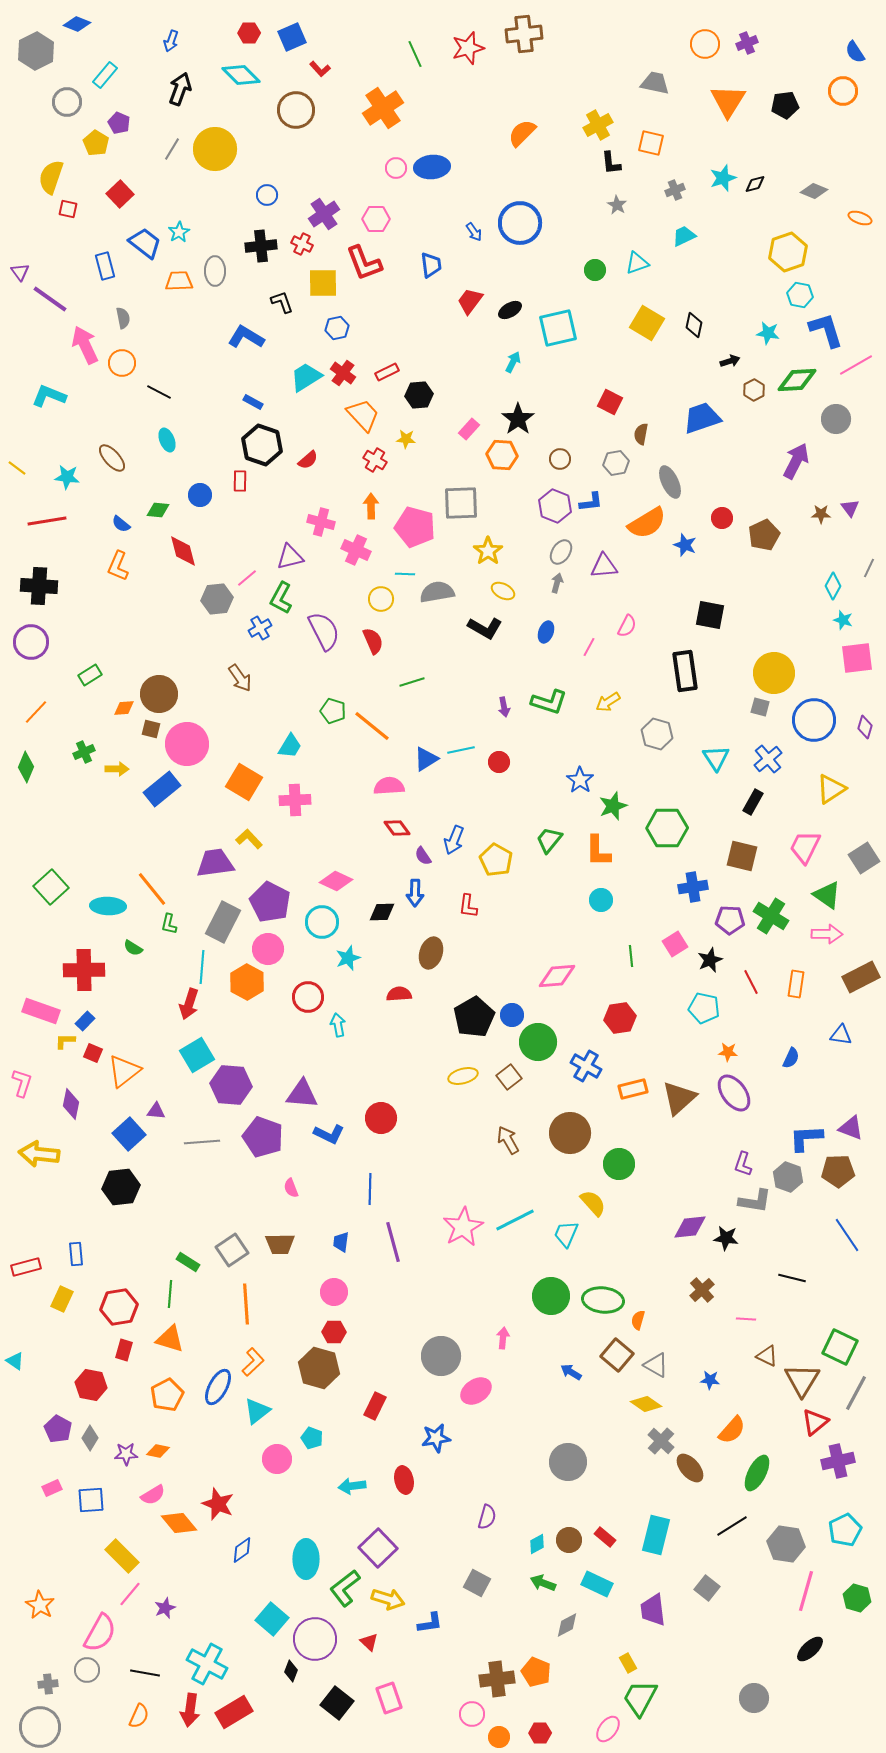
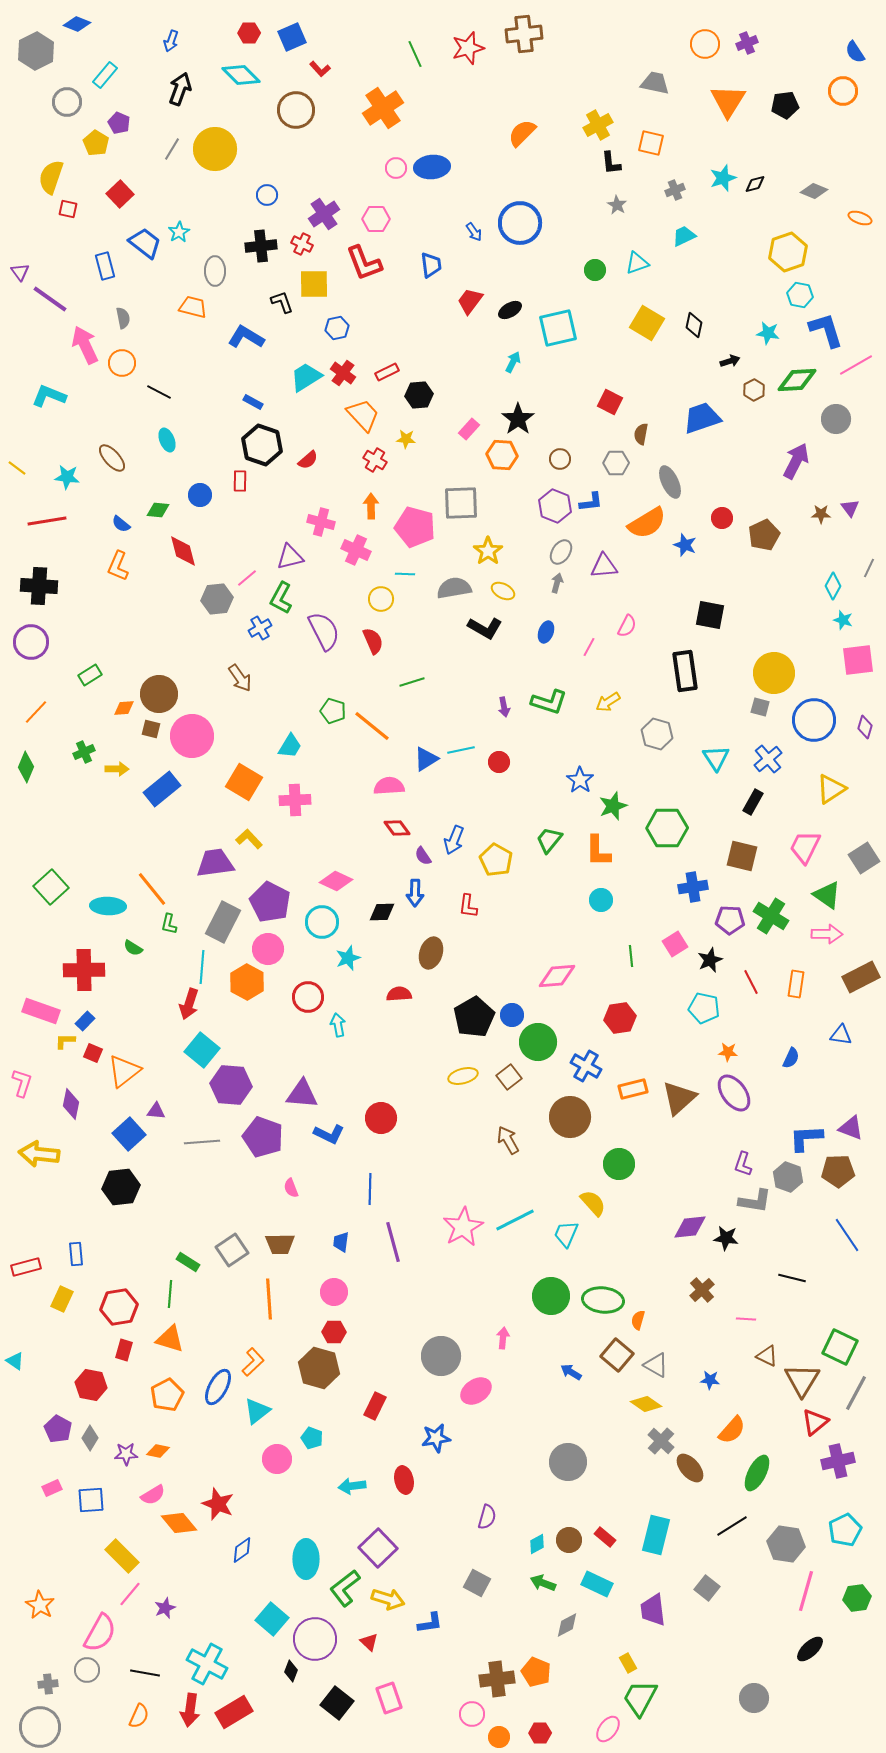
orange trapezoid at (179, 281): moved 14 px right, 26 px down; rotated 16 degrees clockwise
yellow square at (323, 283): moved 9 px left, 1 px down
gray hexagon at (616, 463): rotated 10 degrees clockwise
gray semicircle at (437, 592): moved 17 px right, 4 px up
pink square at (857, 658): moved 1 px right, 2 px down
pink circle at (187, 744): moved 5 px right, 8 px up
cyan square at (197, 1055): moved 5 px right, 5 px up; rotated 20 degrees counterclockwise
brown circle at (570, 1133): moved 16 px up
orange line at (246, 1304): moved 23 px right, 5 px up
green hexagon at (857, 1598): rotated 24 degrees counterclockwise
